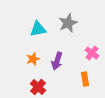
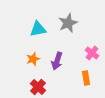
orange rectangle: moved 1 px right, 1 px up
